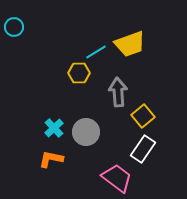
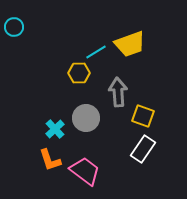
yellow square: rotated 30 degrees counterclockwise
cyan cross: moved 1 px right, 1 px down
gray circle: moved 14 px up
orange L-shape: moved 1 px left, 1 px down; rotated 120 degrees counterclockwise
pink trapezoid: moved 32 px left, 7 px up
